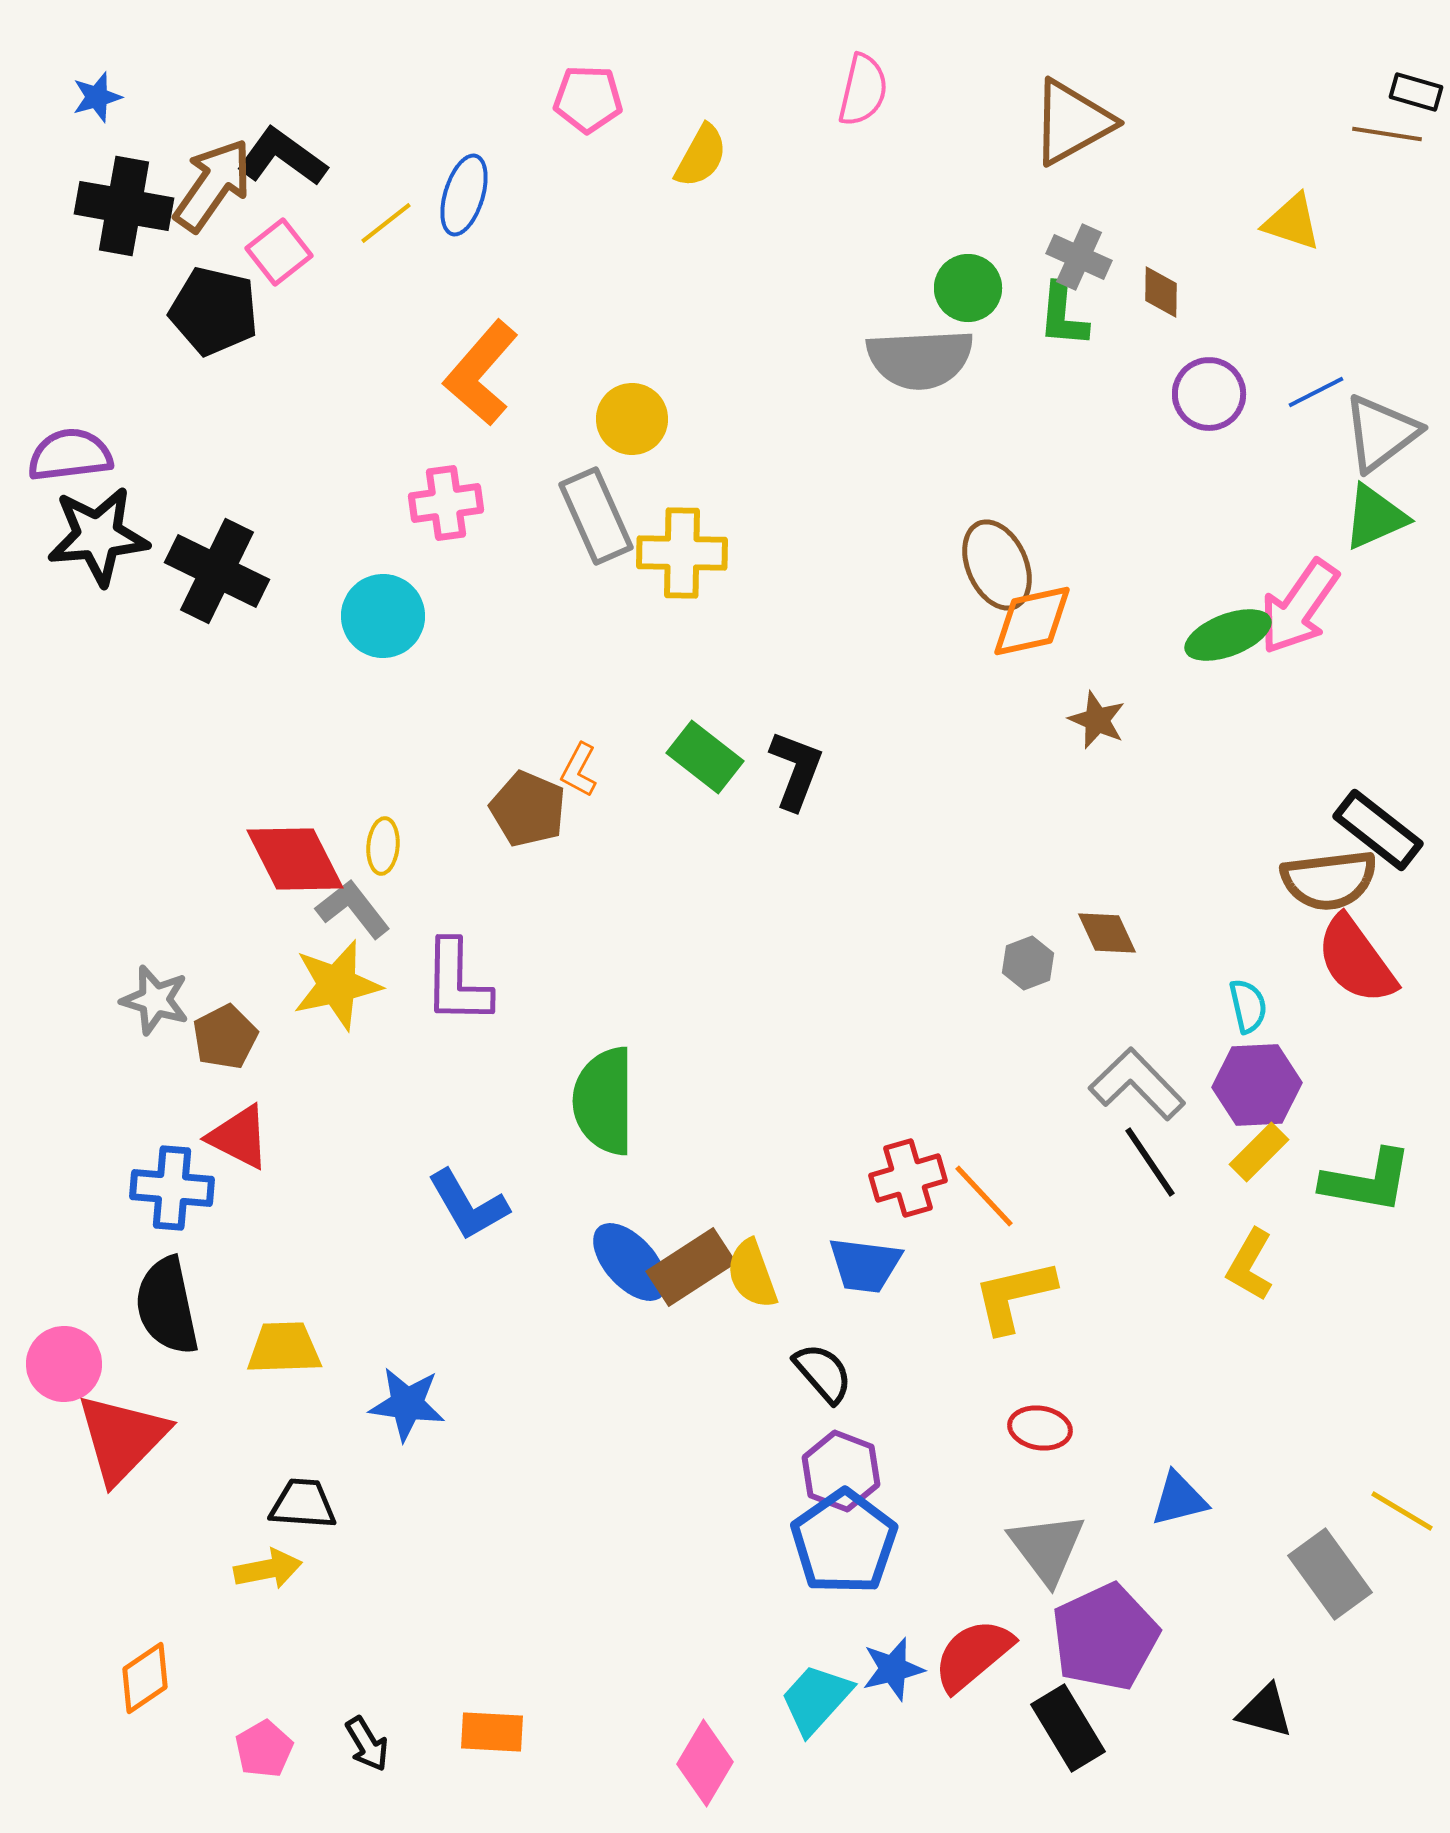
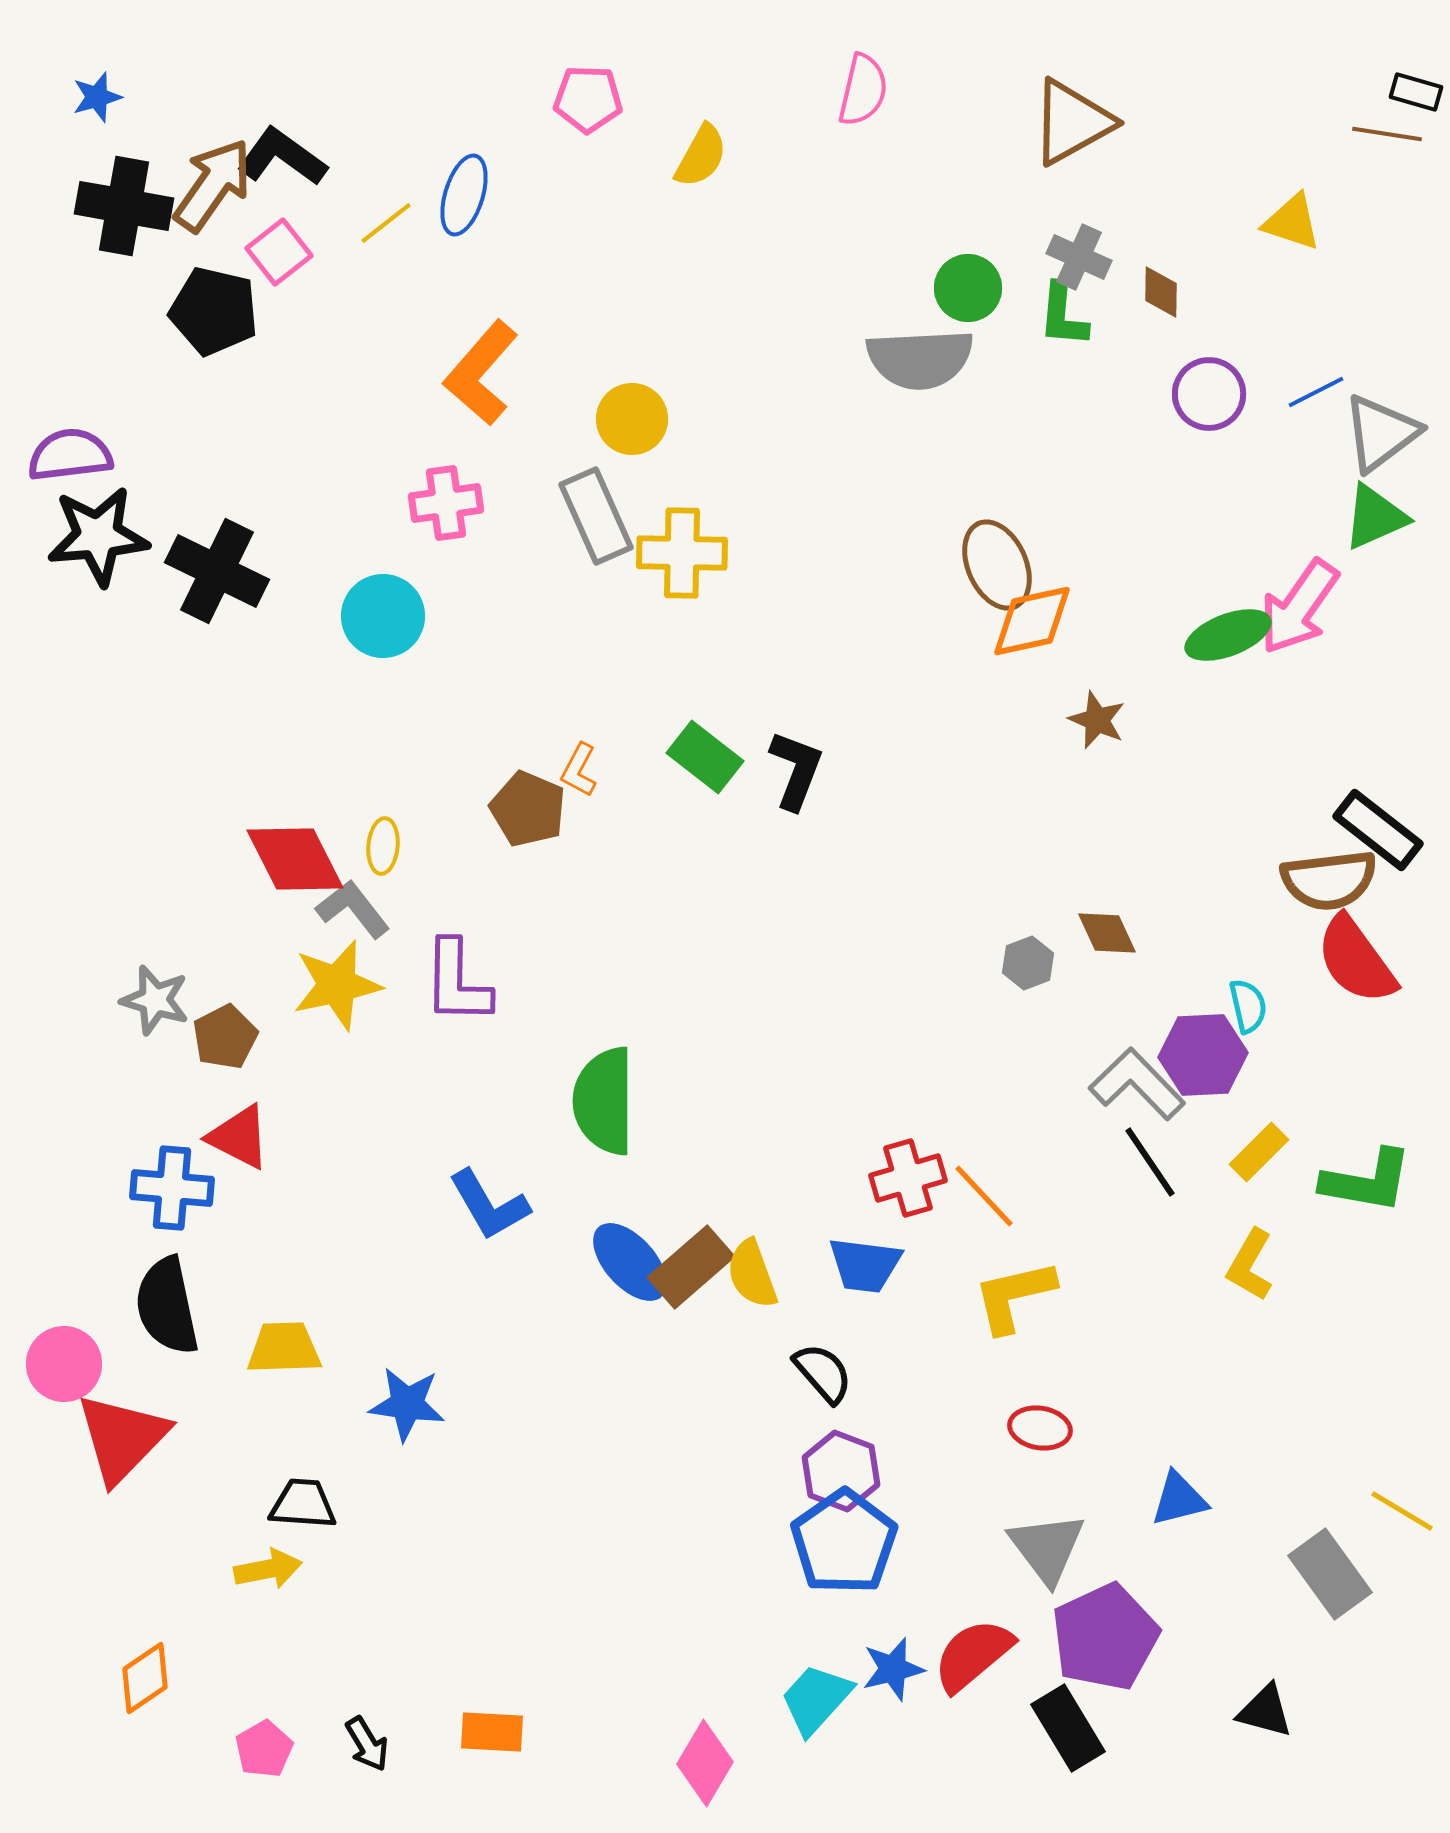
purple hexagon at (1257, 1085): moved 54 px left, 30 px up
blue L-shape at (468, 1205): moved 21 px right
brown rectangle at (691, 1267): rotated 8 degrees counterclockwise
